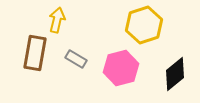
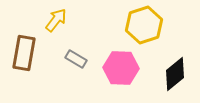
yellow arrow: moved 1 px left; rotated 25 degrees clockwise
brown rectangle: moved 11 px left
pink hexagon: rotated 16 degrees clockwise
